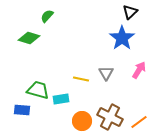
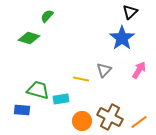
gray triangle: moved 2 px left, 3 px up; rotated 14 degrees clockwise
